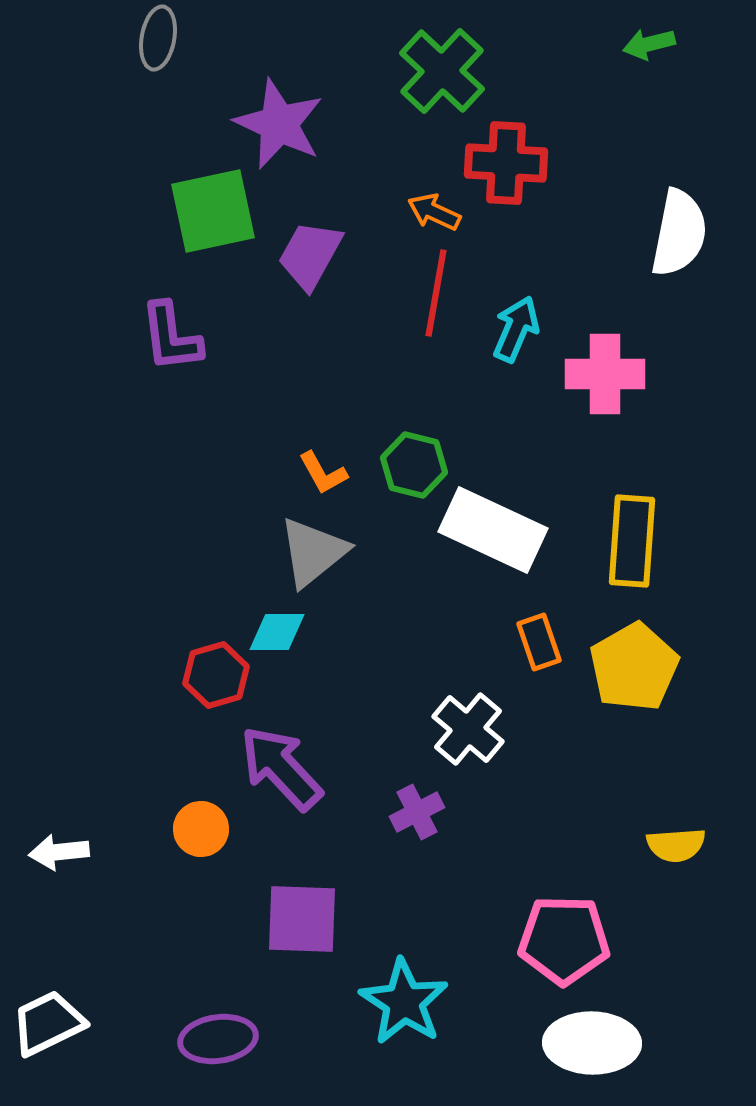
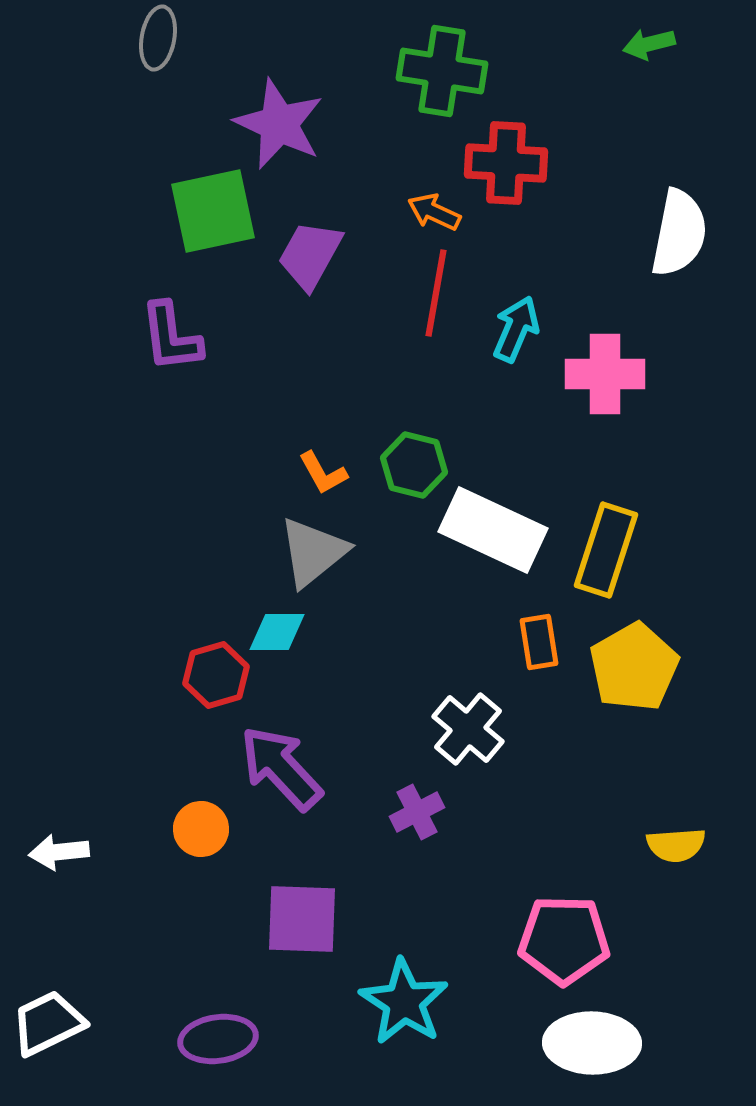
green cross: rotated 34 degrees counterclockwise
yellow rectangle: moved 26 px left, 9 px down; rotated 14 degrees clockwise
orange rectangle: rotated 10 degrees clockwise
